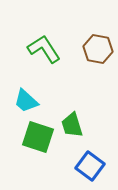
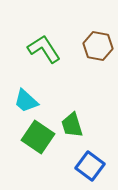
brown hexagon: moved 3 px up
green square: rotated 16 degrees clockwise
